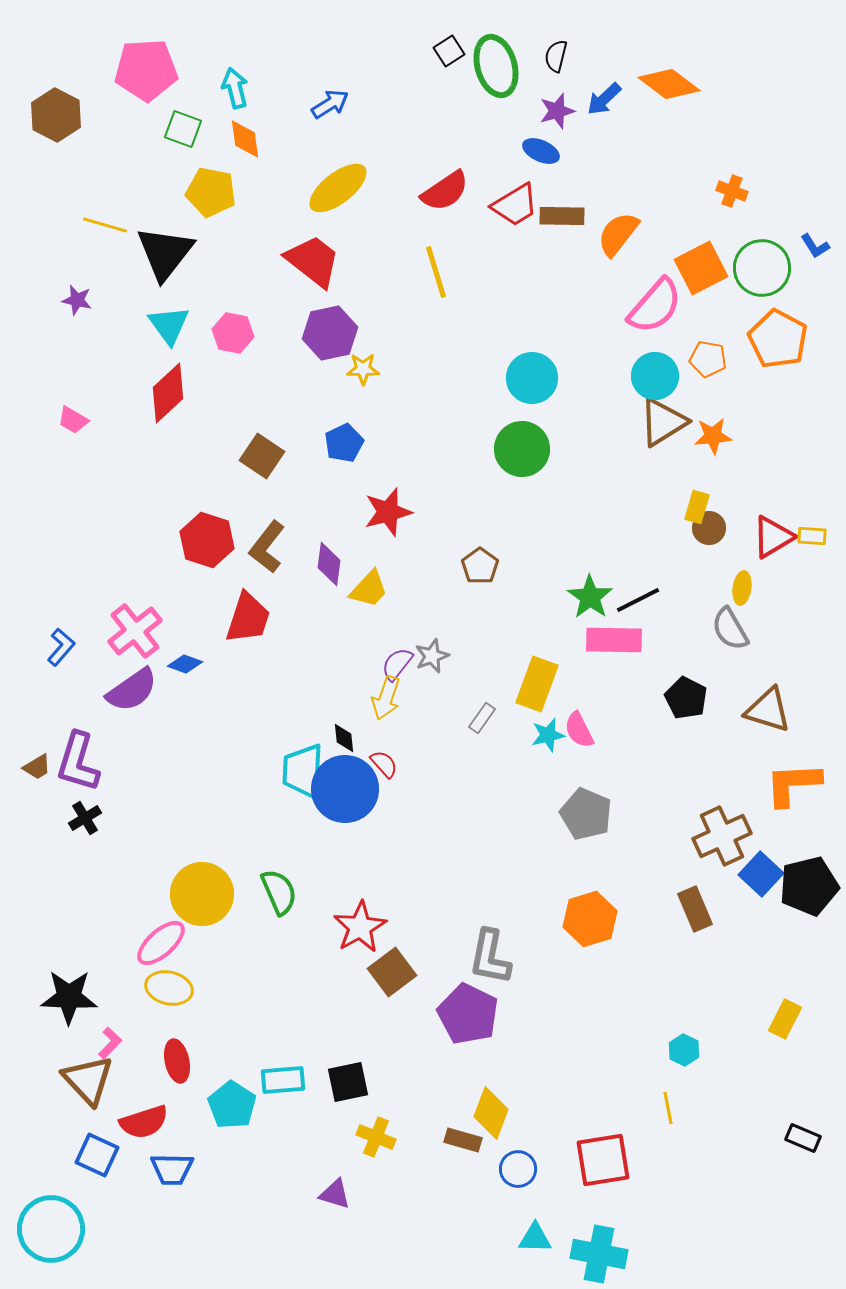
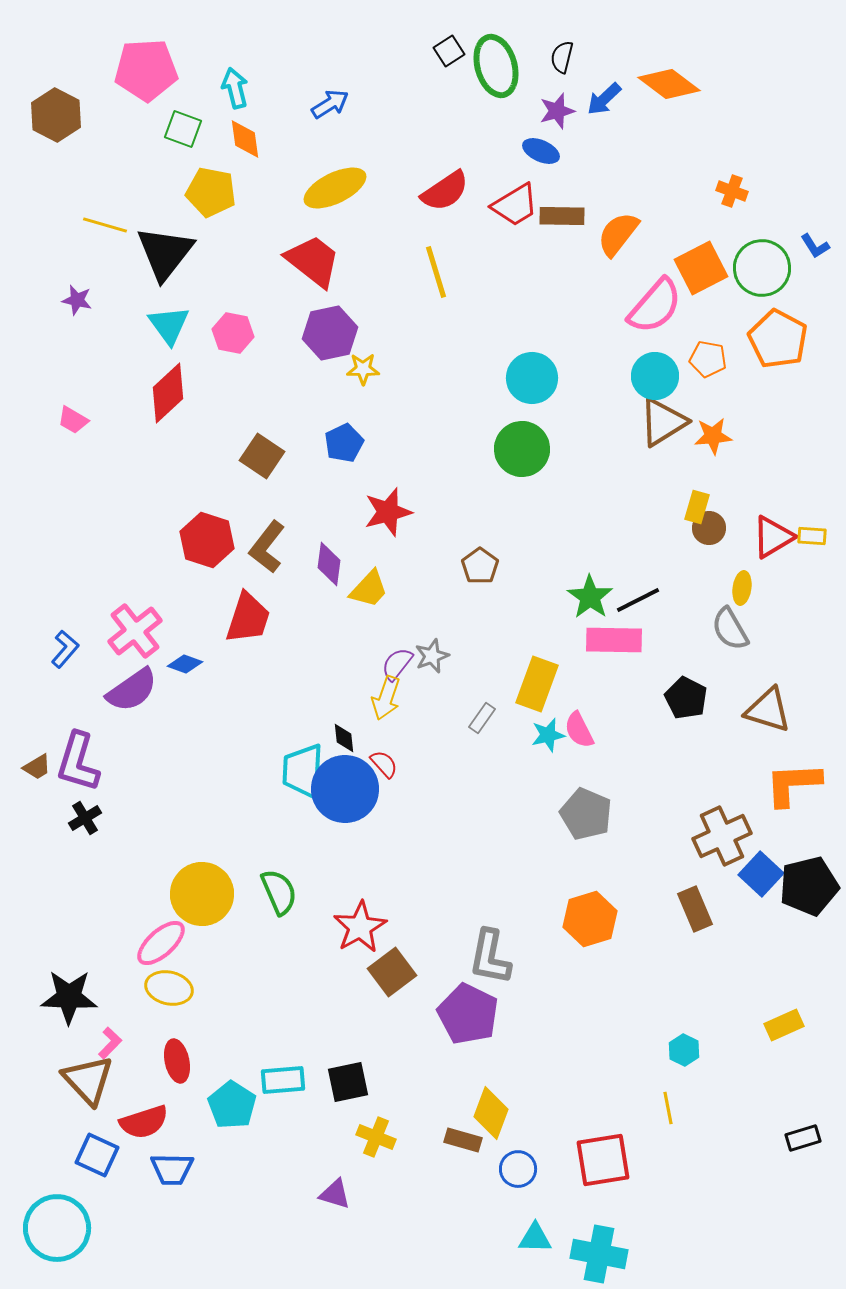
black semicircle at (556, 56): moved 6 px right, 1 px down
yellow ellipse at (338, 188): moved 3 px left; rotated 12 degrees clockwise
blue L-shape at (61, 647): moved 4 px right, 2 px down
yellow rectangle at (785, 1019): moved 1 px left, 6 px down; rotated 39 degrees clockwise
black rectangle at (803, 1138): rotated 40 degrees counterclockwise
cyan circle at (51, 1229): moved 6 px right, 1 px up
